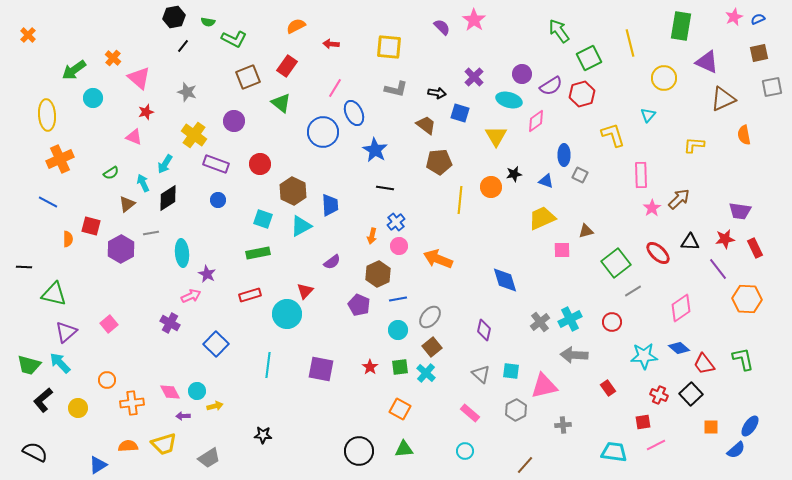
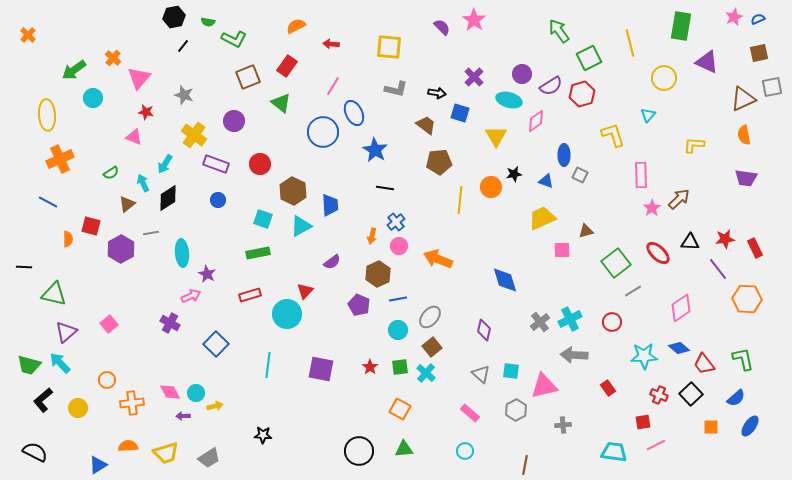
pink triangle at (139, 78): rotated 30 degrees clockwise
pink line at (335, 88): moved 2 px left, 2 px up
gray star at (187, 92): moved 3 px left, 3 px down
brown triangle at (723, 99): moved 20 px right
red star at (146, 112): rotated 28 degrees clockwise
purple trapezoid at (740, 211): moved 6 px right, 33 px up
cyan circle at (197, 391): moved 1 px left, 2 px down
yellow trapezoid at (164, 444): moved 2 px right, 9 px down
blue semicircle at (736, 450): moved 52 px up
brown line at (525, 465): rotated 30 degrees counterclockwise
